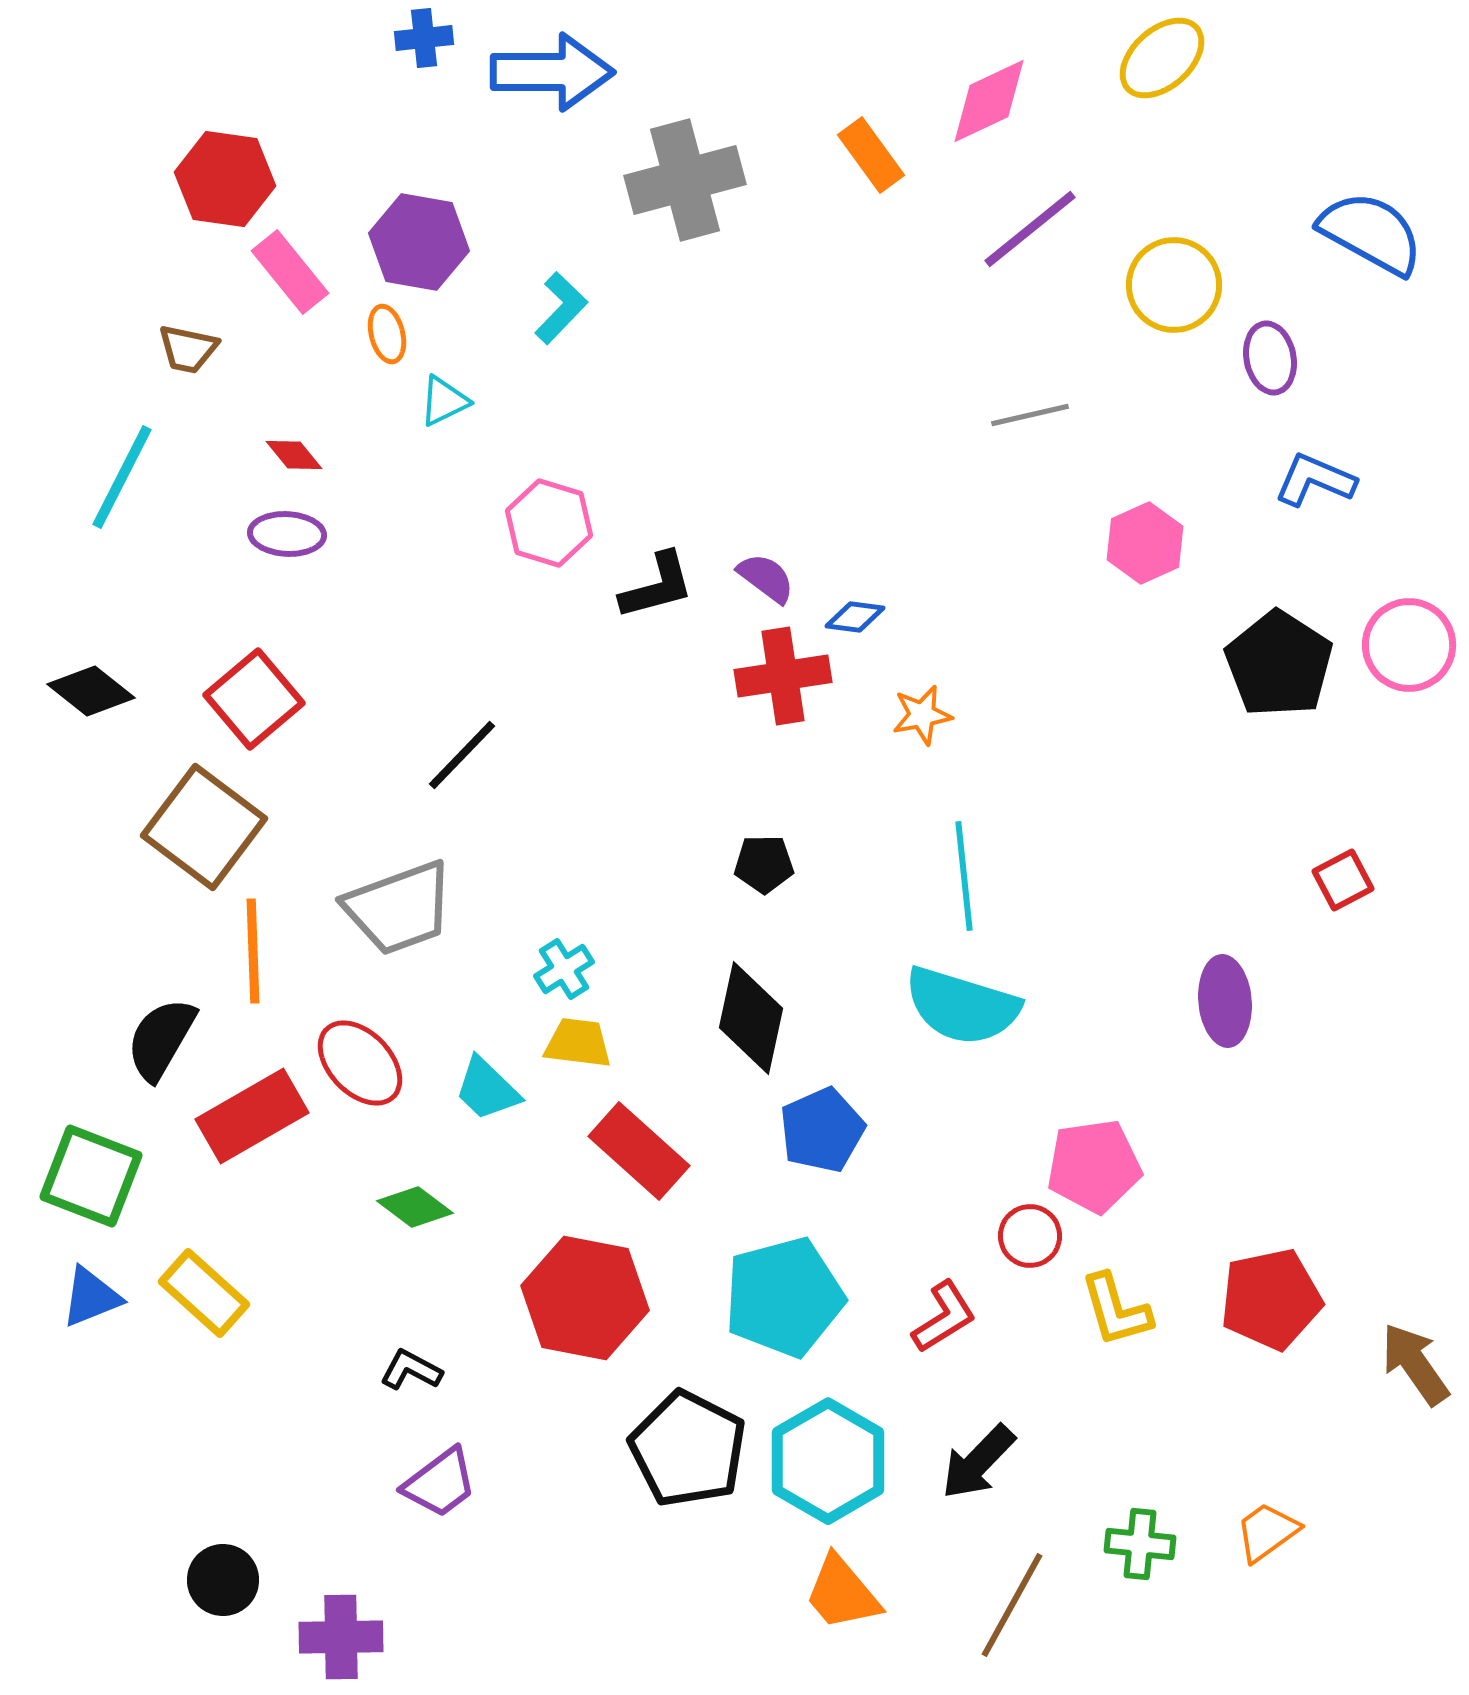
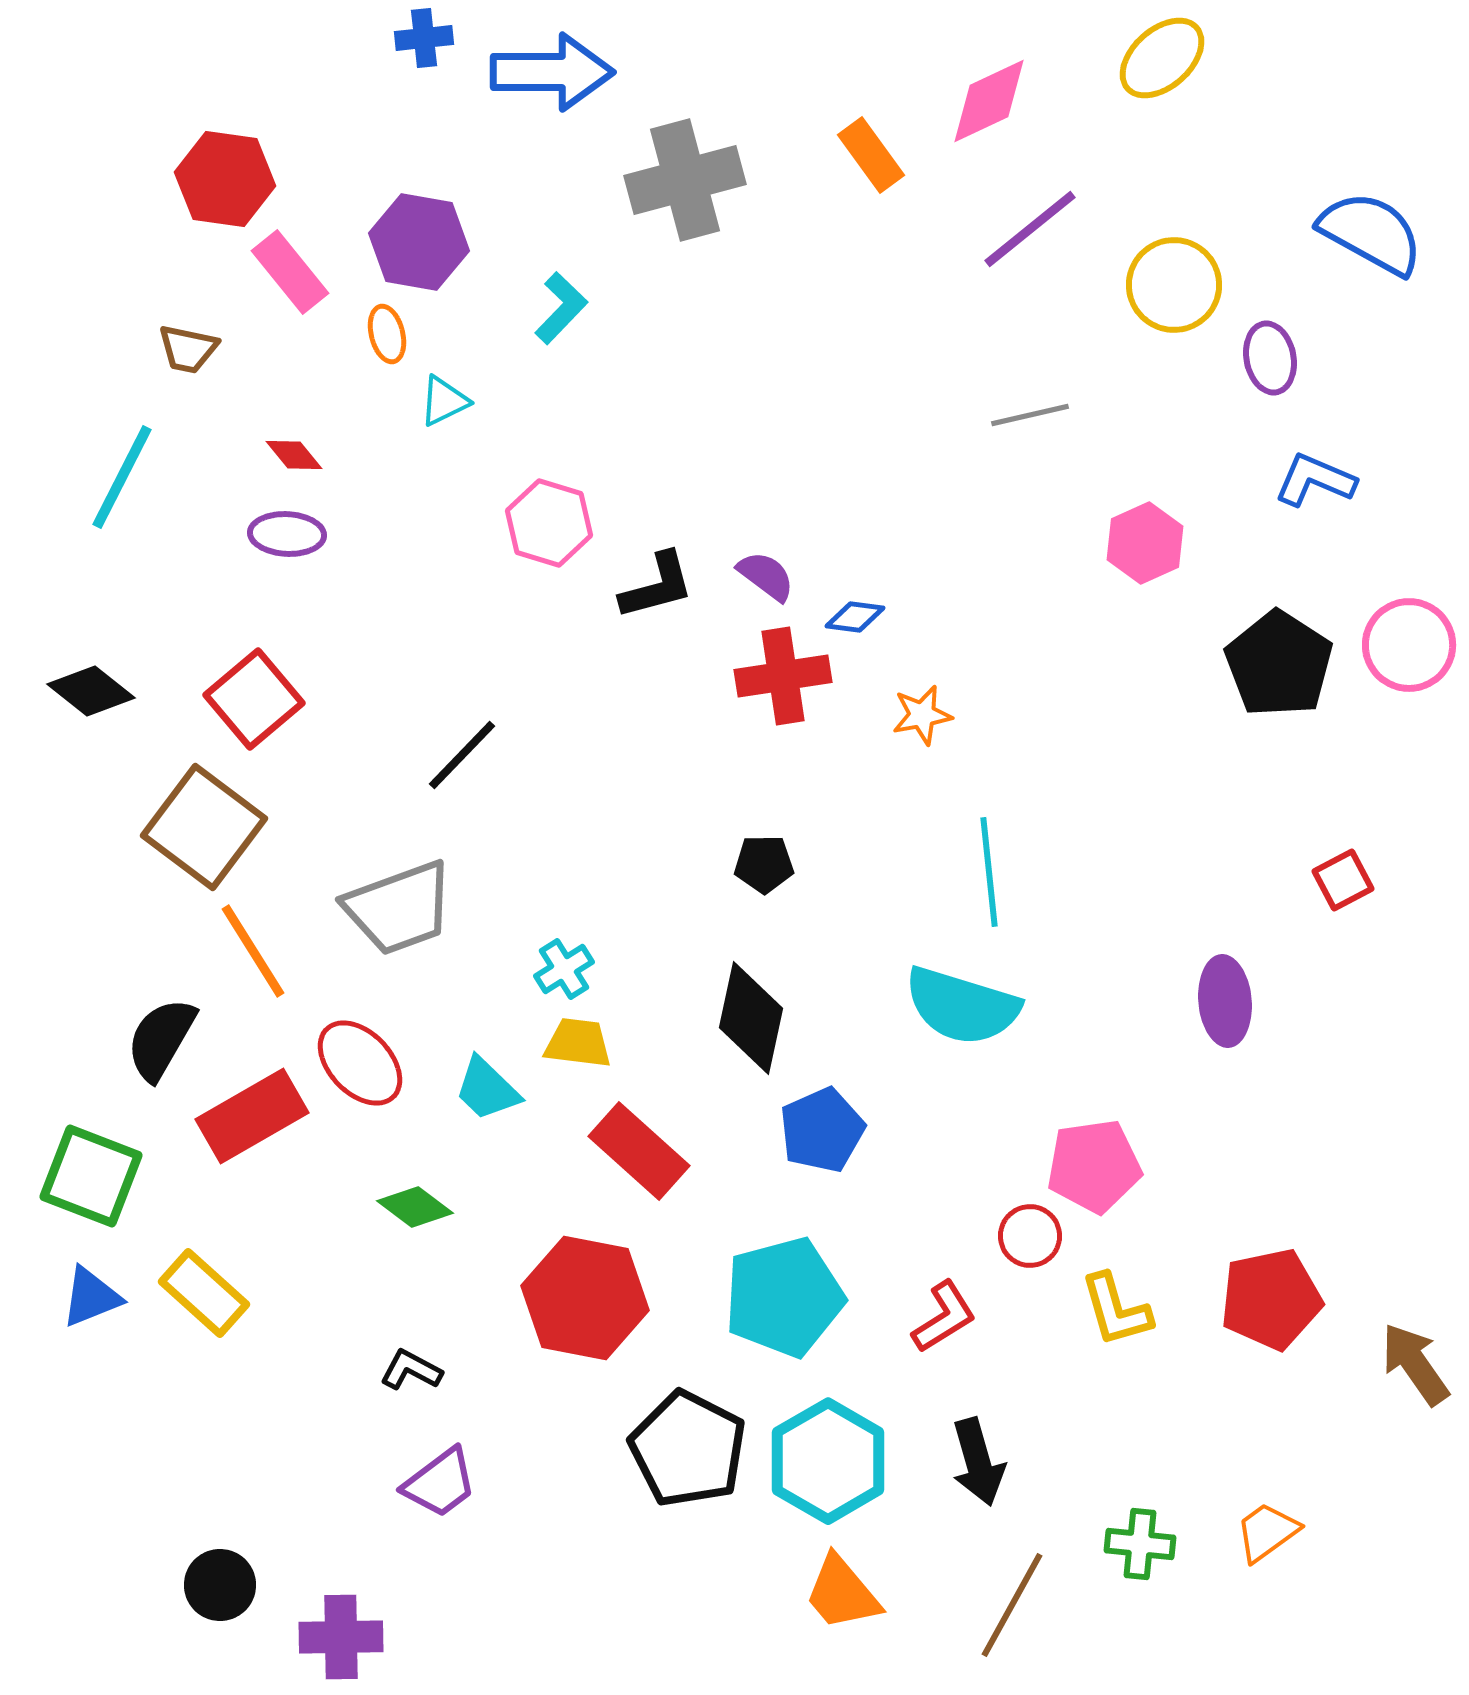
purple semicircle at (766, 578): moved 2 px up
cyan line at (964, 876): moved 25 px right, 4 px up
orange line at (253, 951): rotated 30 degrees counterclockwise
black arrow at (978, 1462): rotated 60 degrees counterclockwise
black circle at (223, 1580): moved 3 px left, 5 px down
